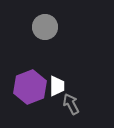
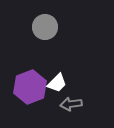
white trapezoid: moved 3 px up; rotated 45 degrees clockwise
gray arrow: rotated 70 degrees counterclockwise
